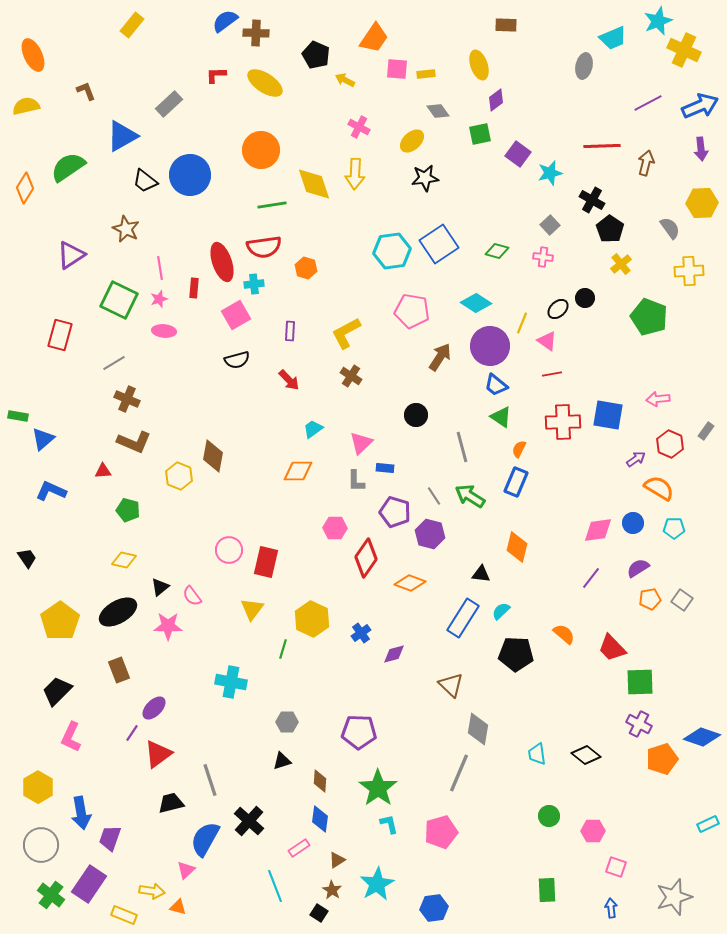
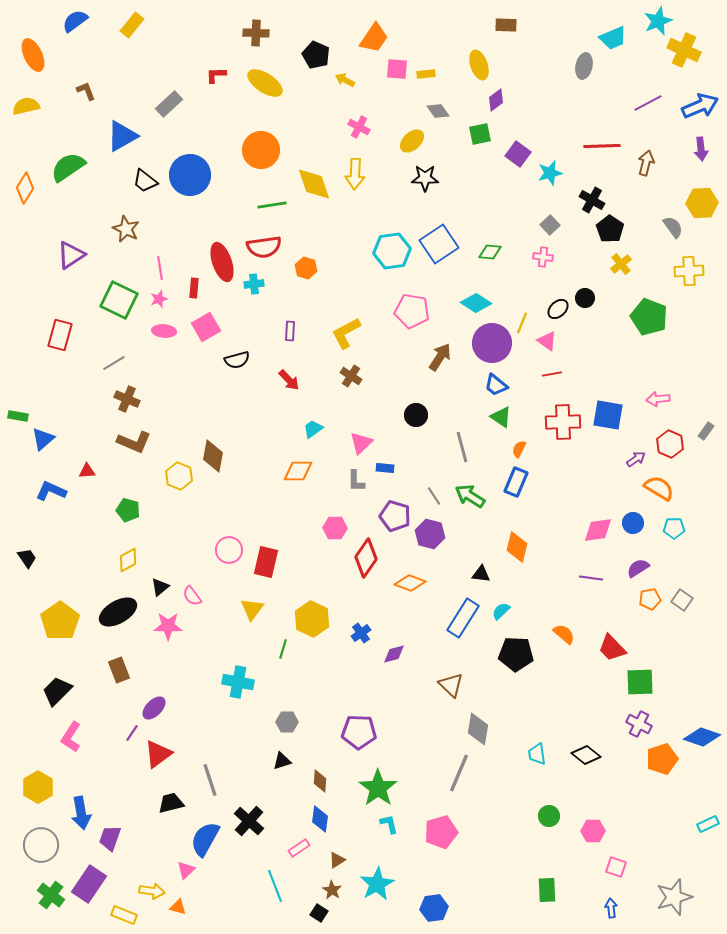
blue semicircle at (225, 21): moved 150 px left
black star at (425, 178): rotated 8 degrees clockwise
gray semicircle at (670, 228): moved 3 px right, 1 px up
green diamond at (497, 251): moved 7 px left, 1 px down; rotated 10 degrees counterclockwise
pink square at (236, 315): moved 30 px left, 12 px down
purple circle at (490, 346): moved 2 px right, 3 px up
red triangle at (103, 471): moved 16 px left
purple pentagon at (395, 512): moved 4 px down
yellow diamond at (124, 560): moved 4 px right; rotated 40 degrees counterclockwise
purple line at (591, 578): rotated 60 degrees clockwise
cyan cross at (231, 682): moved 7 px right
pink L-shape at (71, 737): rotated 8 degrees clockwise
